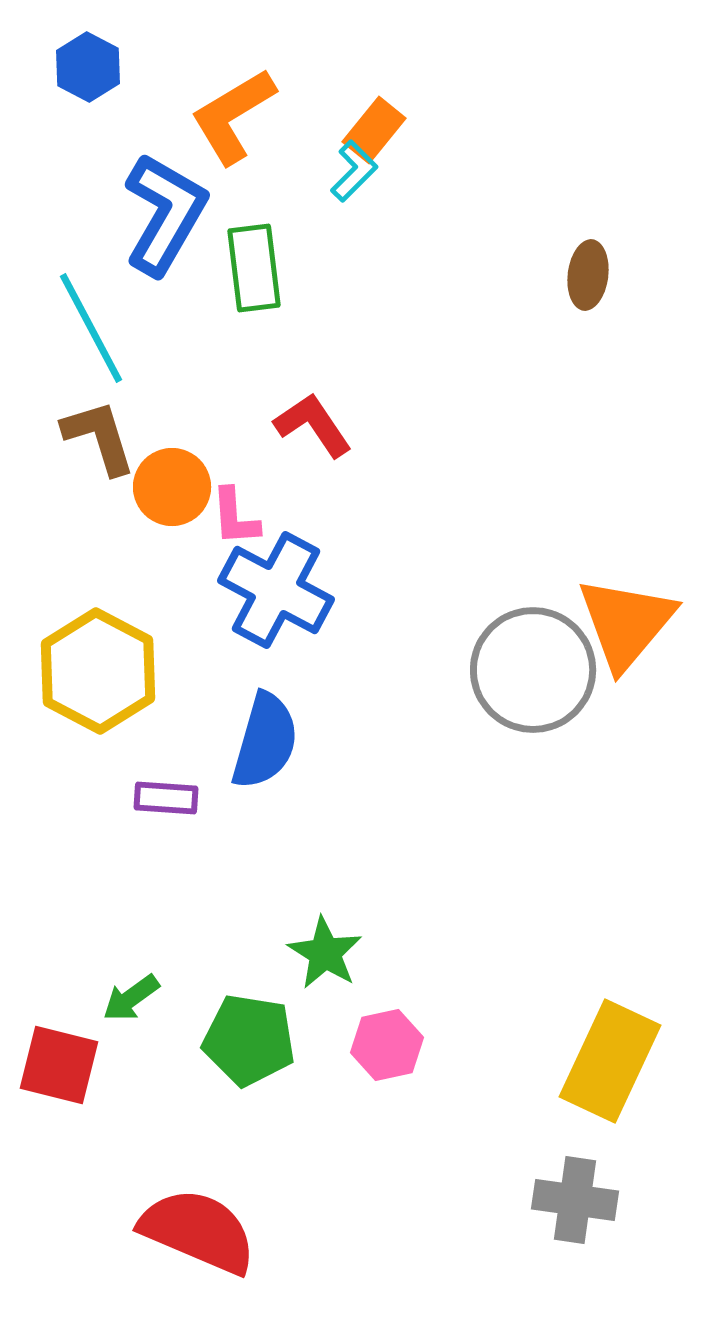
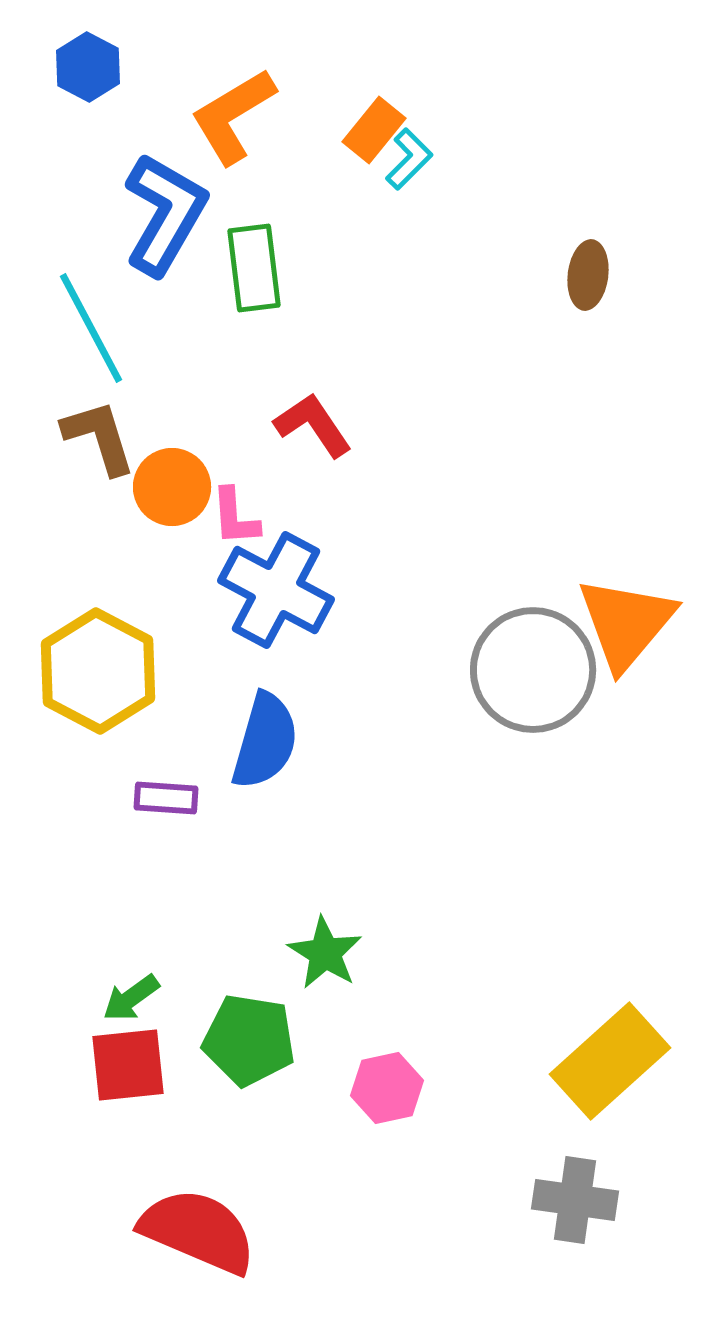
cyan L-shape: moved 55 px right, 12 px up
pink hexagon: moved 43 px down
yellow rectangle: rotated 23 degrees clockwise
red square: moved 69 px right; rotated 20 degrees counterclockwise
